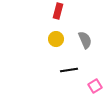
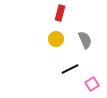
red rectangle: moved 2 px right, 2 px down
black line: moved 1 px right, 1 px up; rotated 18 degrees counterclockwise
pink square: moved 3 px left, 2 px up
